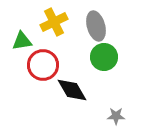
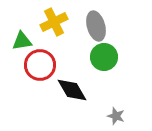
red circle: moved 3 px left
gray star: rotated 18 degrees clockwise
